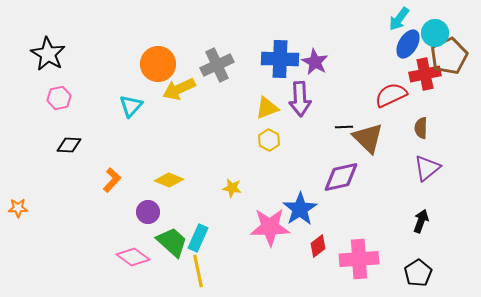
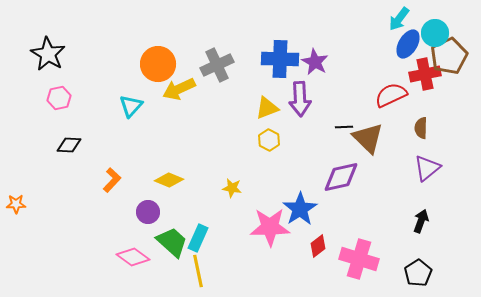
orange star: moved 2 px left, 4 px up
pink cross: rotated 21 degrees clockwise
